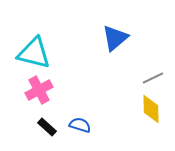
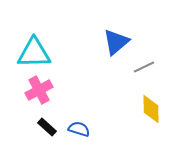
blue triangle: moved 1 px right, 4 px down
cyan triangle: rotated 15 degrees counterclockwise
gray line: moved 9 px left, 11 px up
blue semicircle: moved 1 px left, 4 px down
